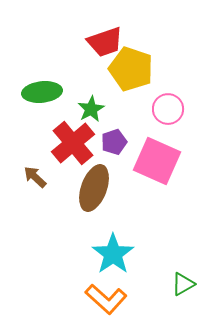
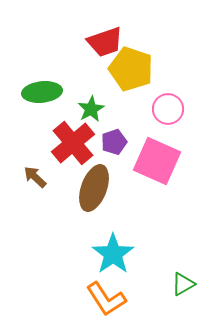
orange L-shape: rotated 15 degrees clockwise
